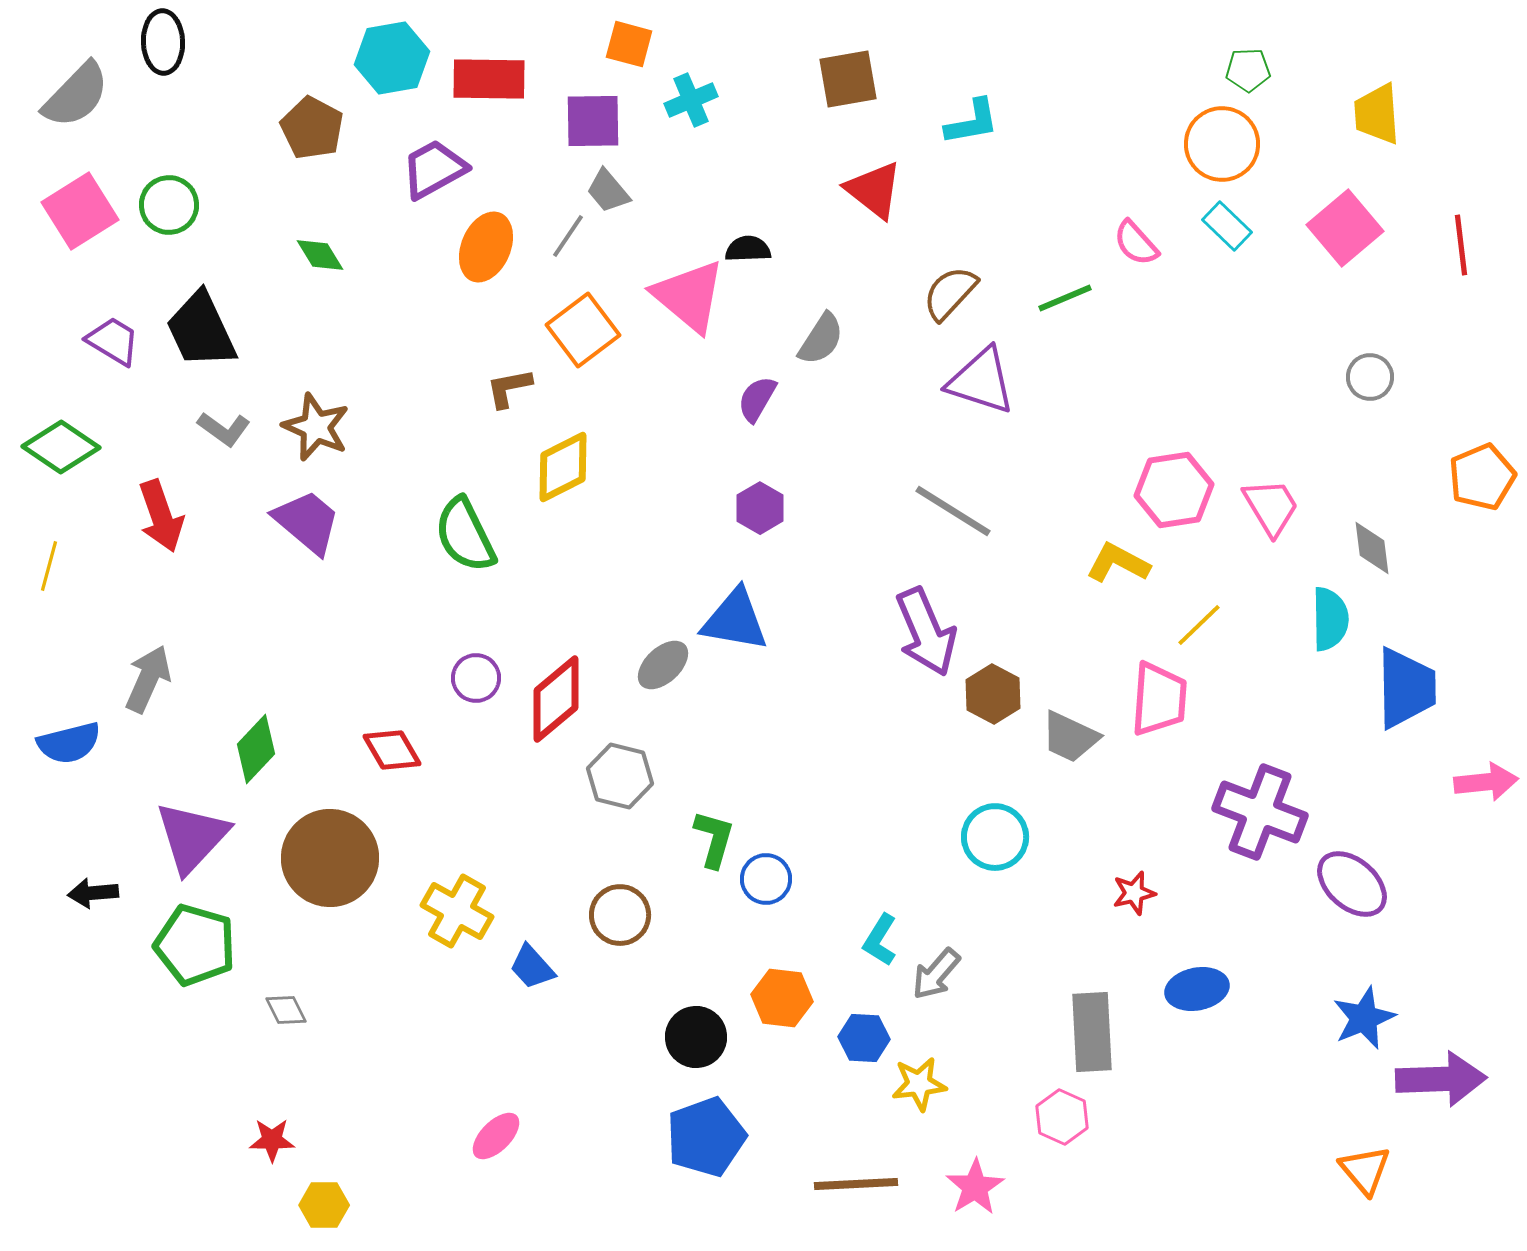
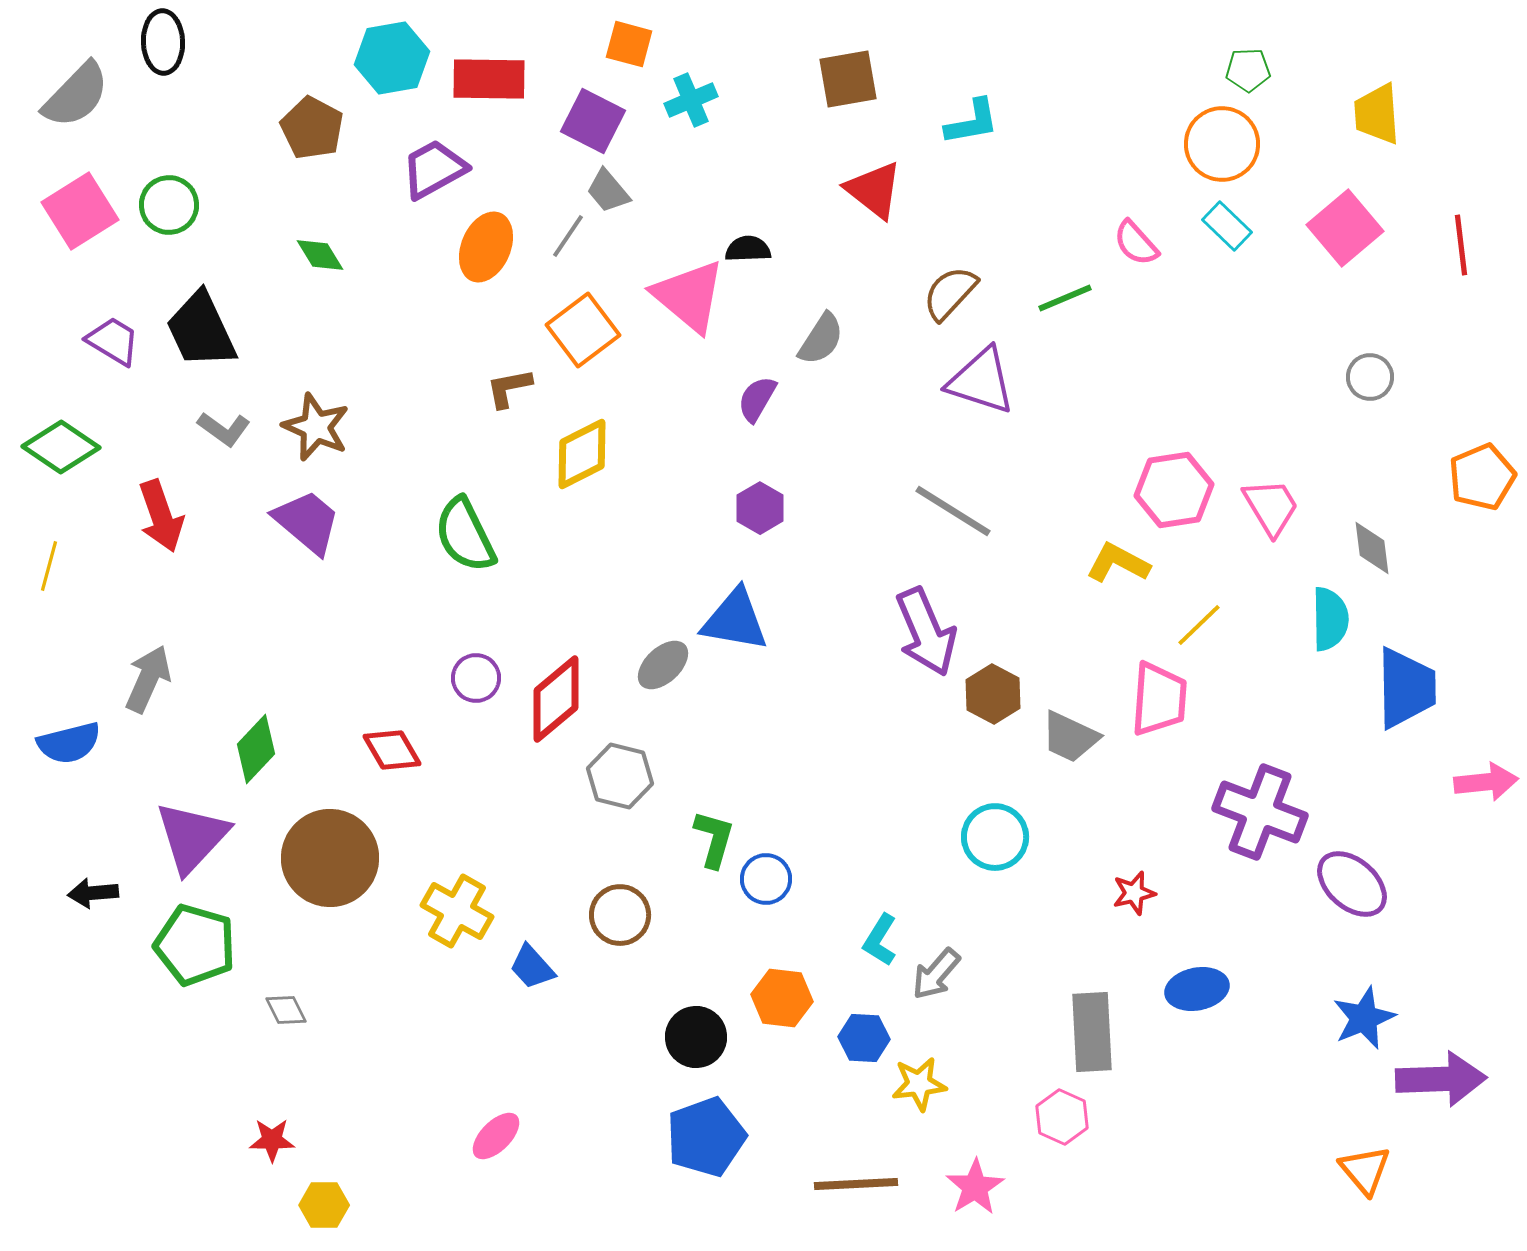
purple square at (593, 121): rotated 28 degrees clockwise
yellow diamond at (563, 467): moved 19 px right, 13 px up
